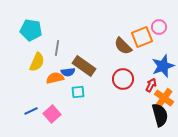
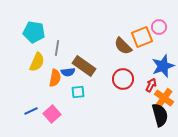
cyan pentagon: moved 3 px right, 2 px down
orange semicircle: rotated 114 degrees clockwise
